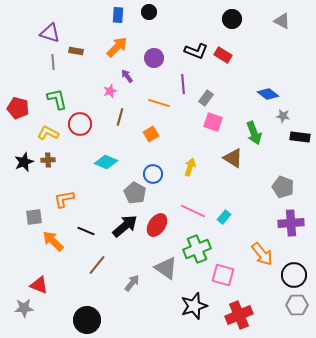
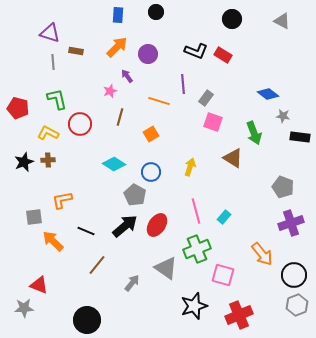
black circle at (149, 12): moved 7 px right
purple circle at (154, 58): moved 6 px left, 4 px up
orange line at (159, 103): moved 2 px up
cyan diamond at (106, 162): moved 8 px right, 2 px down; rotated 10 degrees clockwise
blue circle at (153, 174): moved 2 px left, 2 px up
gray pentagon at (135, 193): moved 2 px down
orange L-shape at (64, 199): moved 2 px left, 1 px down
pink line at (193, 211): moved 3 px right; rotated 50 degrees clockwise
purple cross at (291, 223): rotated 15 degrees counterclockwise
gray hexagon at (297, 305): rotated 20 degrees counterclockwise
